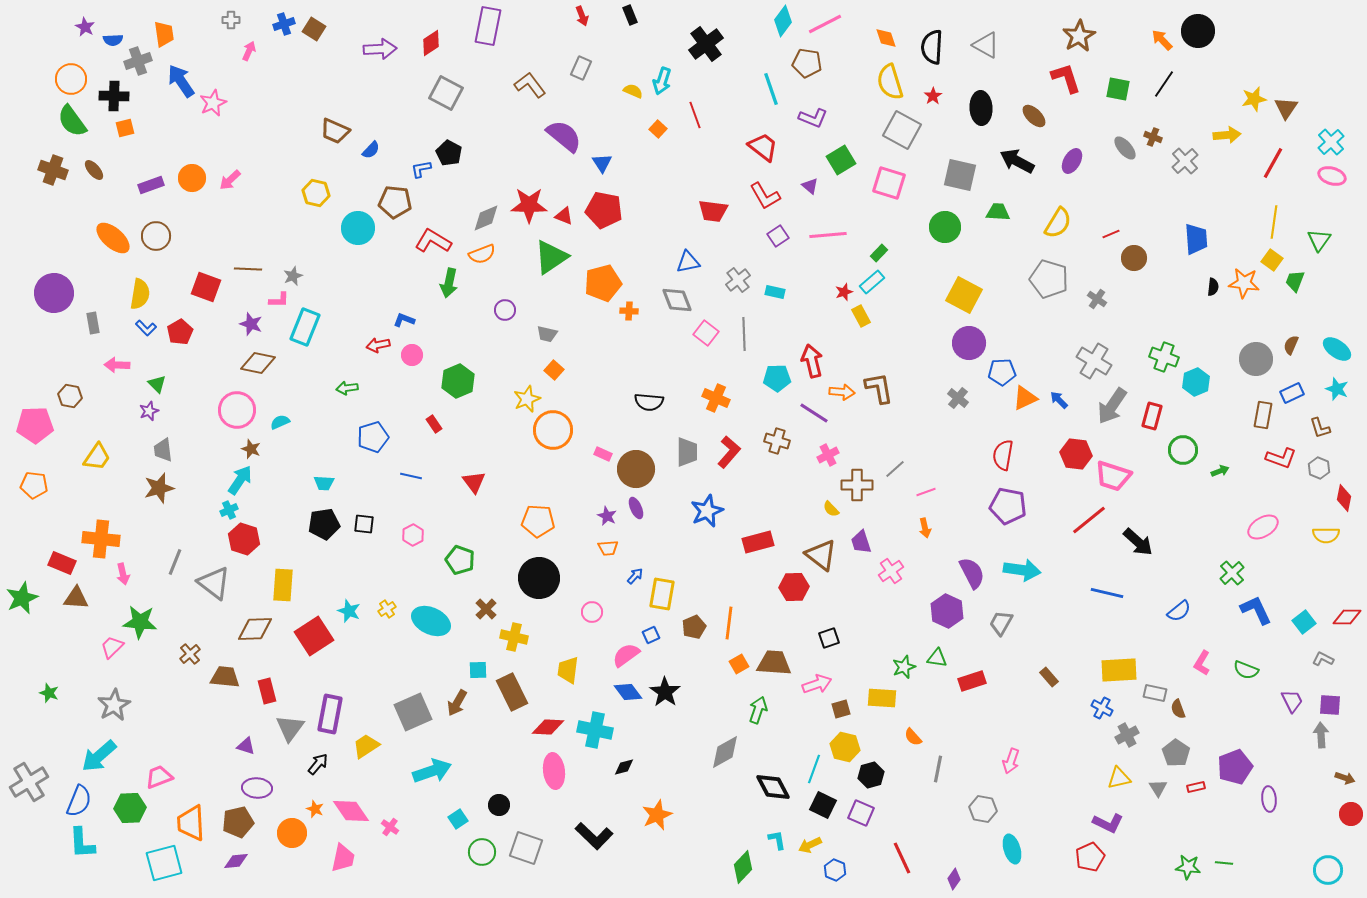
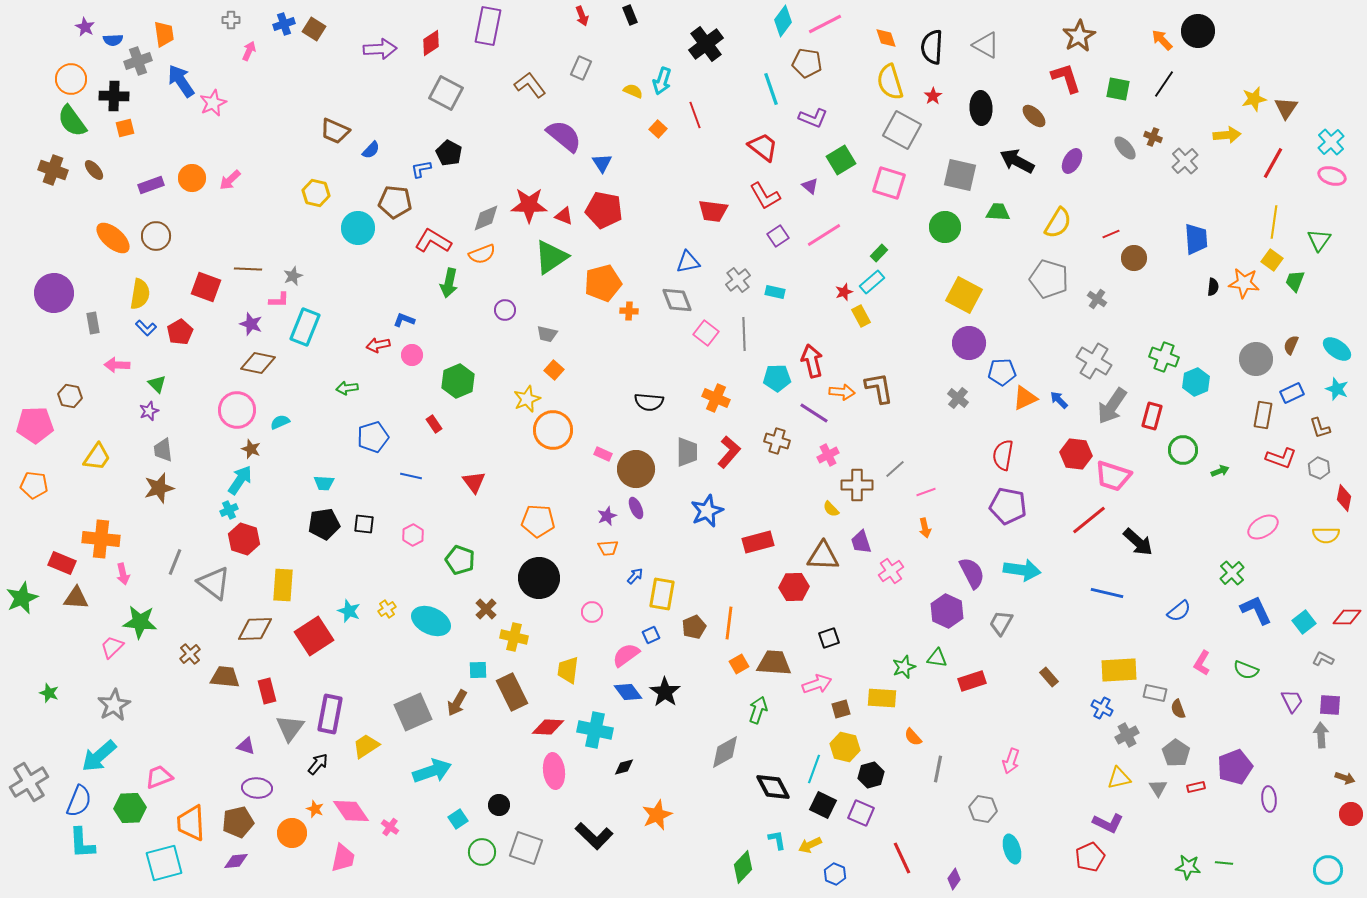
pink line at (828, 235): moved 4 px left; rotated 27 degrees counterclockwise
purple star at (607, 516): rotated 24 degrees clockwise
brown triangle at (821, 555): moved 2 px right, 1 px down; rotated 36 degrees counterclockwise
blue hexagon at (835, 870): moved 4 px down
